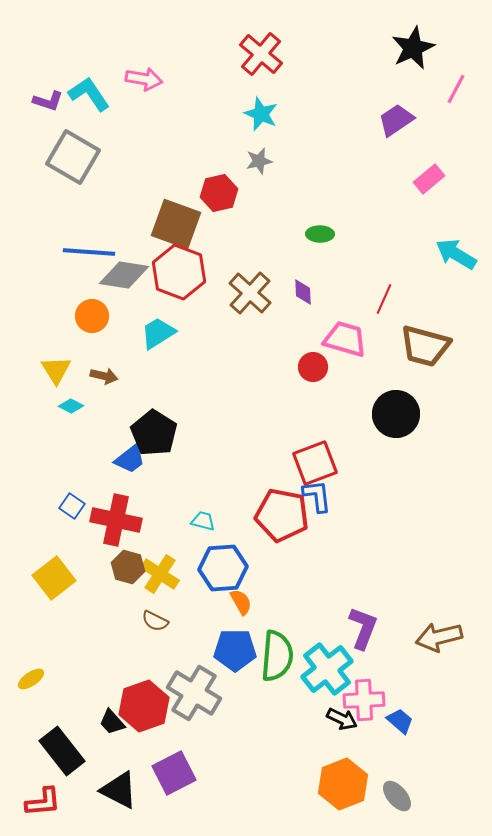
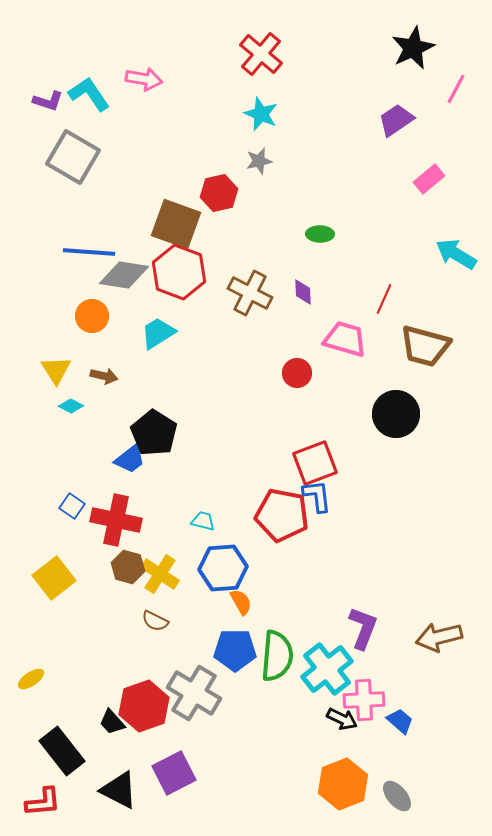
brown cross at (250, 293): rotated 15 degrees counterclockwise
red circle at (313, 367): moved 16 px left, 6 px down
